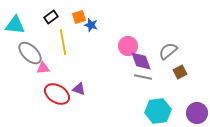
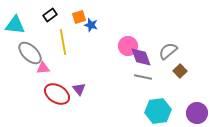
black rectangle: moved 1 px left, 2 px up
purple diamond: moved 4 px up
brown square: moved 1 px up; rotated 16 degrees counterclockwise
purple triangle: rotated 32 degrees clockwise
